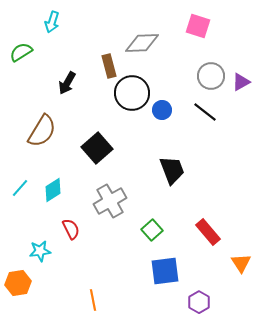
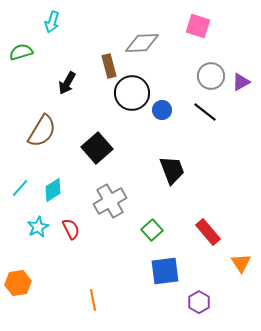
green semicircle: rotated 15 degrees clockwise
cyan star: moved 2 px left, 24 px up; rotated 20 degrees counterclockwise
